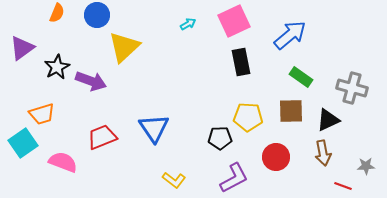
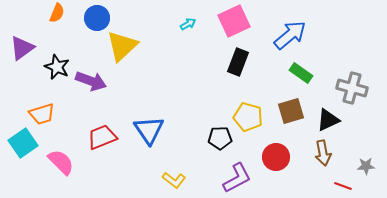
blue circle: moved 3 px down
yellow triangle: moved 2 px left, 1 px up
black rectangle: moved 3 px left; rotated 32 degrees clockwise
black star: rotated 20 degrees counterclockwise
green rectangle: moved 4 px up
brown square: rotated 16 degrees counterclockwise
yellow pentagon: rotated 12 degrees clockwise
blue triangle: moved 5 px left, 2 px down
pink semicircle: moved 2 px left; rotated 24 degrees clockwise
purple L-shape: moved 3 px right
